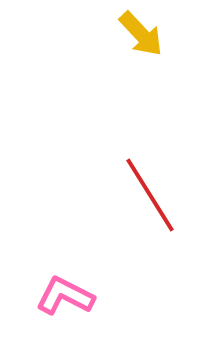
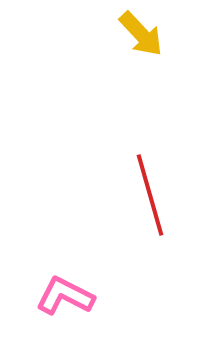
red line: rotated 16 degrees clockwise
